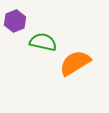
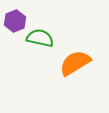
green semicircle: moved 3 px left, 4 px up
